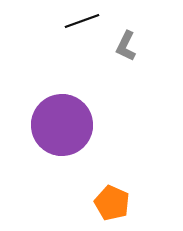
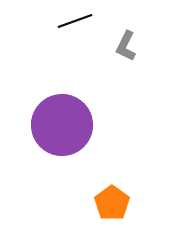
black line: moved 7 px left
orange pentagon: rotated 12 degrees clockwise
